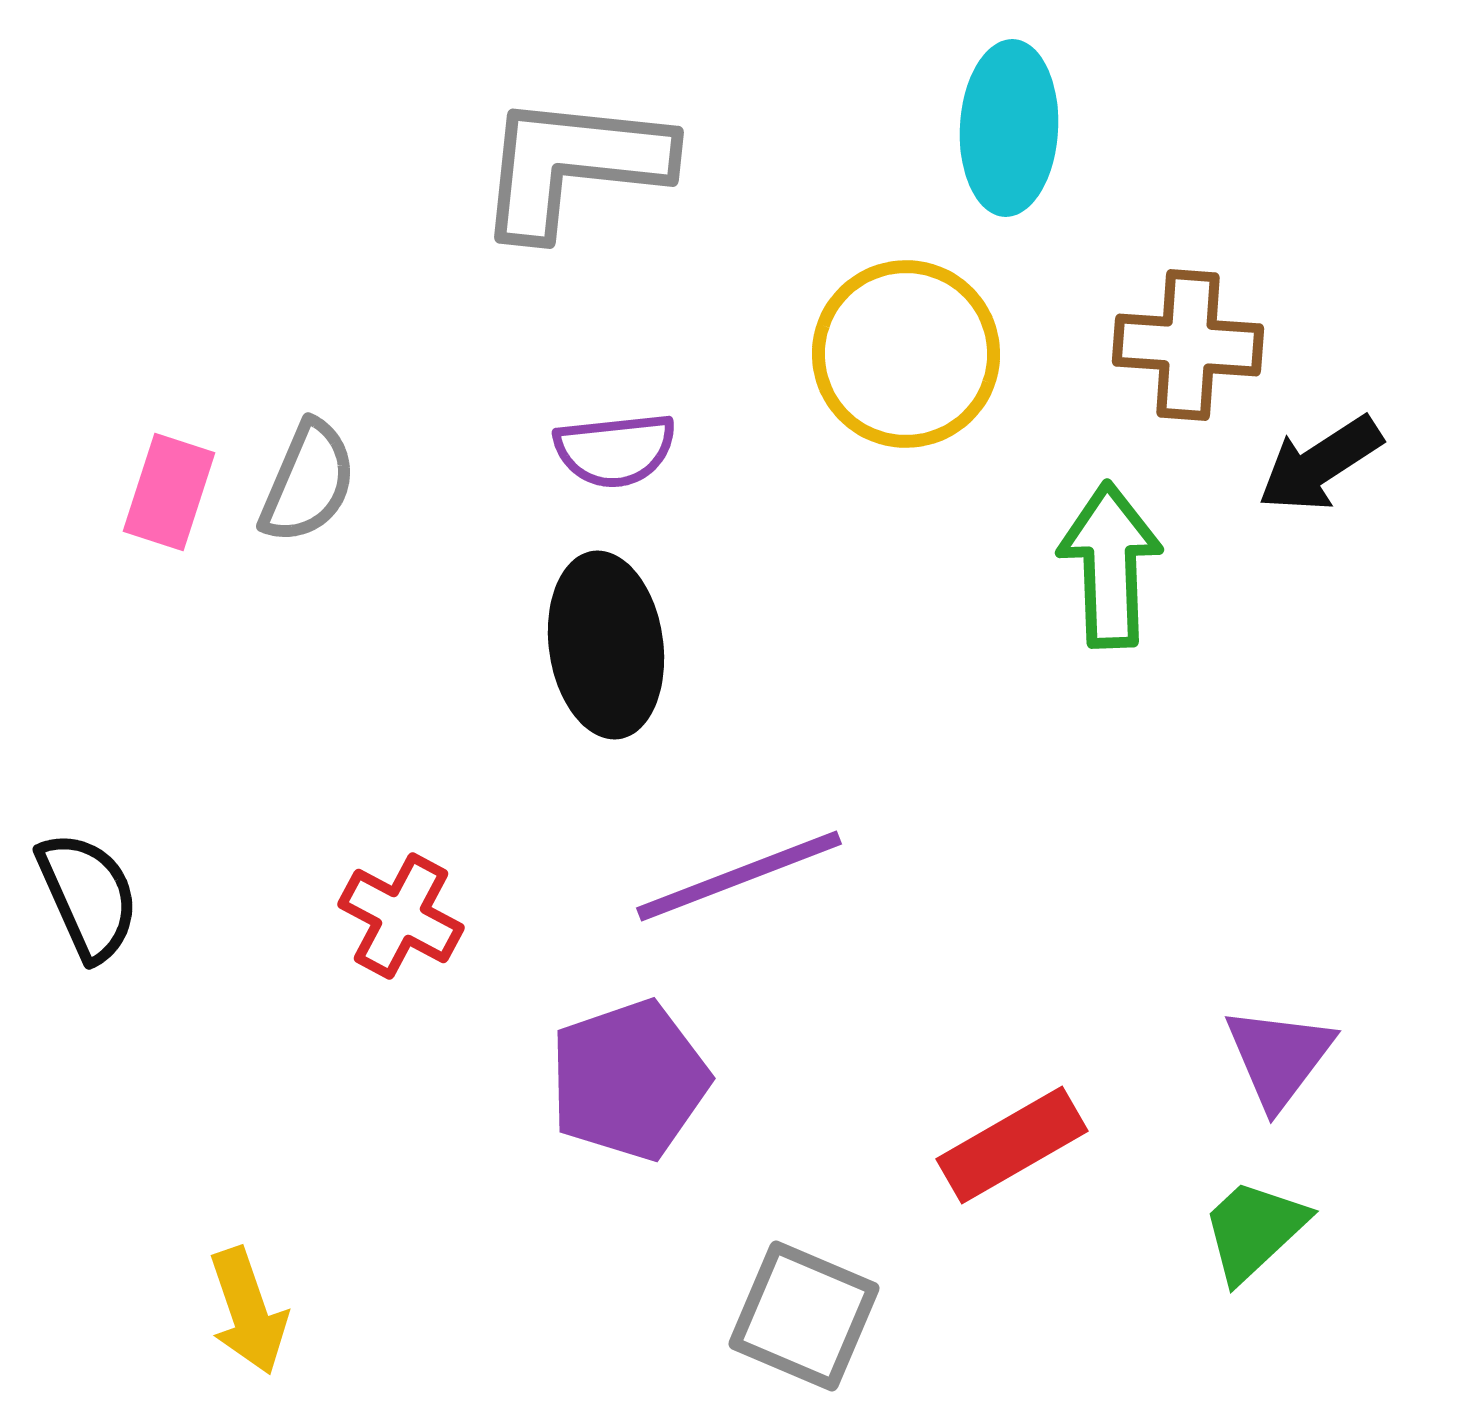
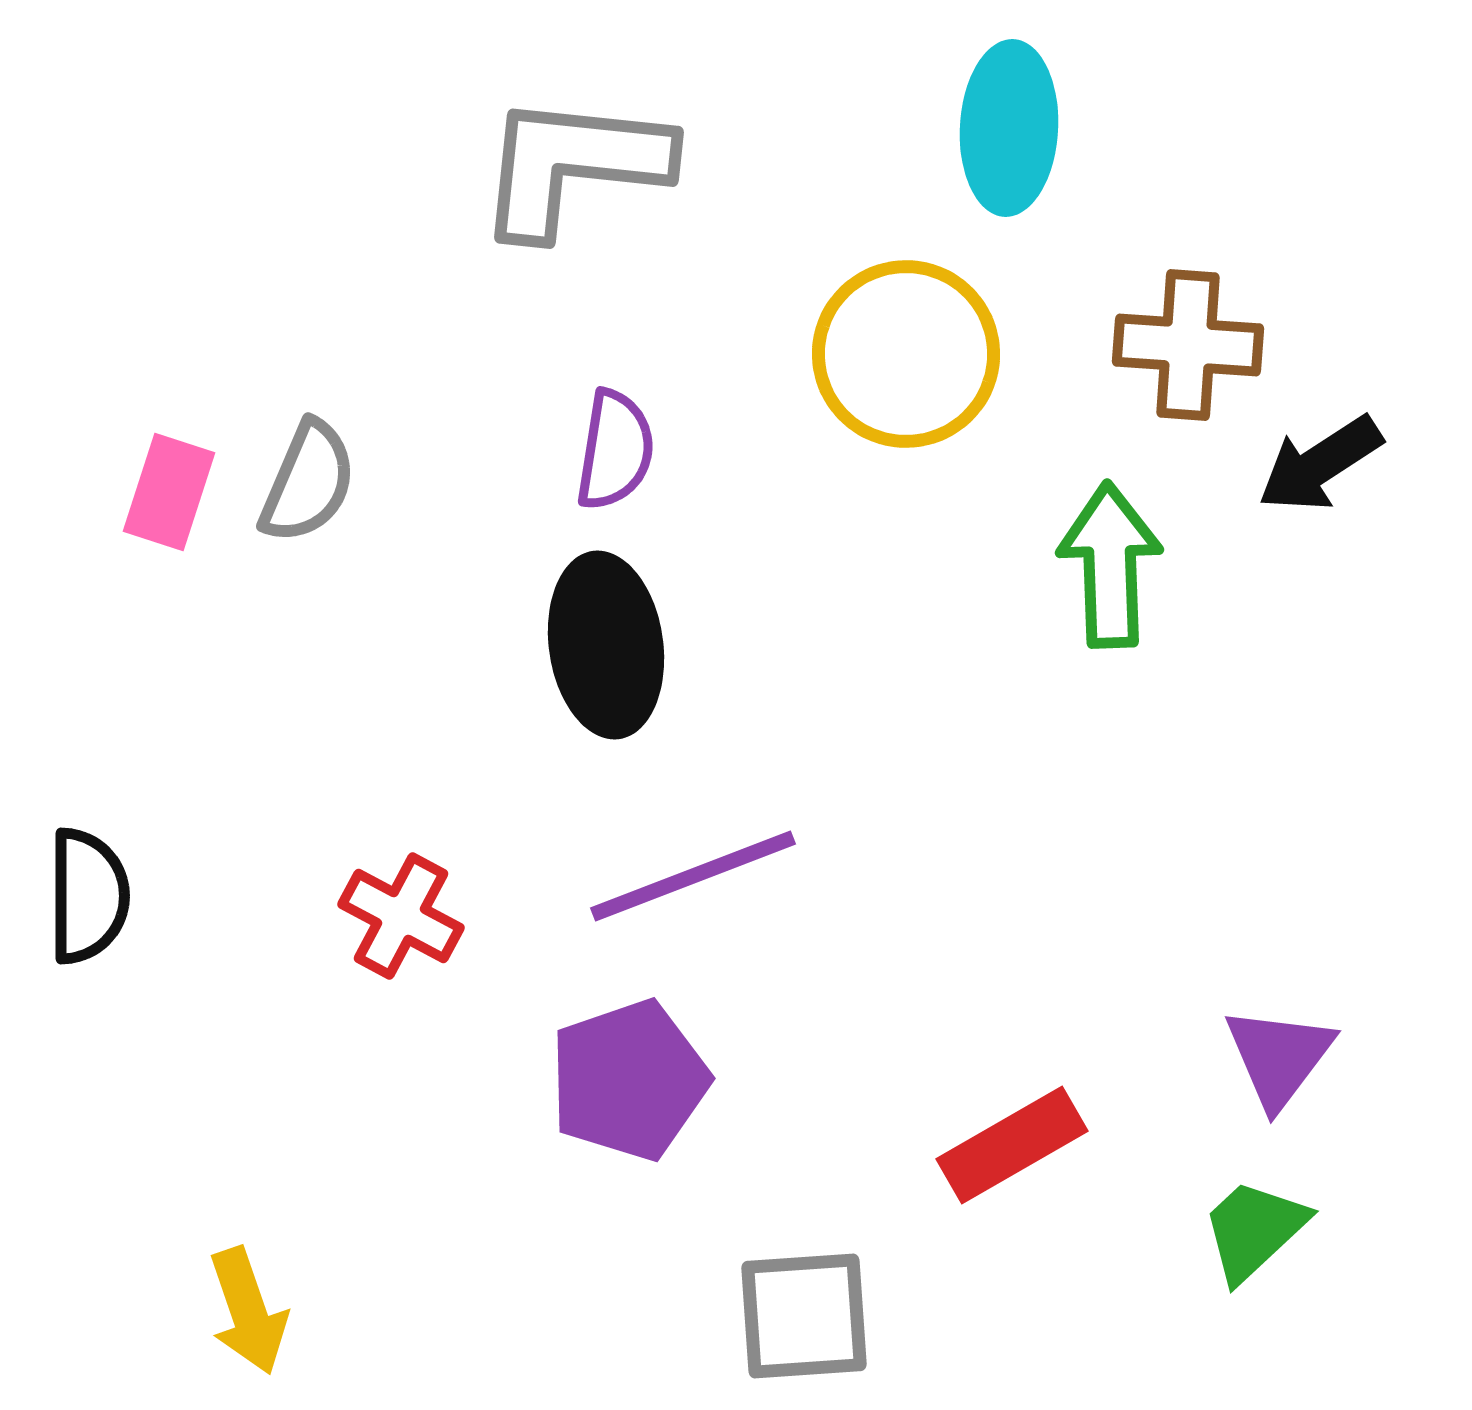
purple semicircle: rotated 75 degrees counterclockwise
purple line: moved 46 px left
black semicircle: rotated 24 degrees clockwise
gray square: rotated 27 degrees counterclockwise
